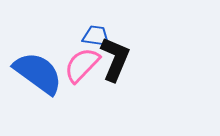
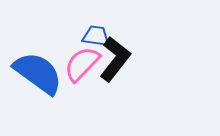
black L-shape: rotated 15 degrees clockwise
pink semicircle: moved 1 px up
